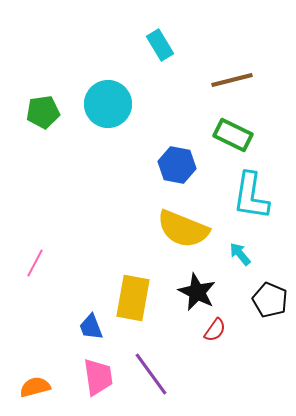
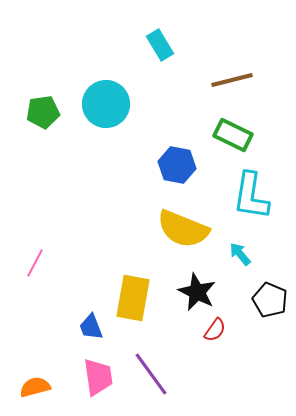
cyan circle: moved 2 px left
